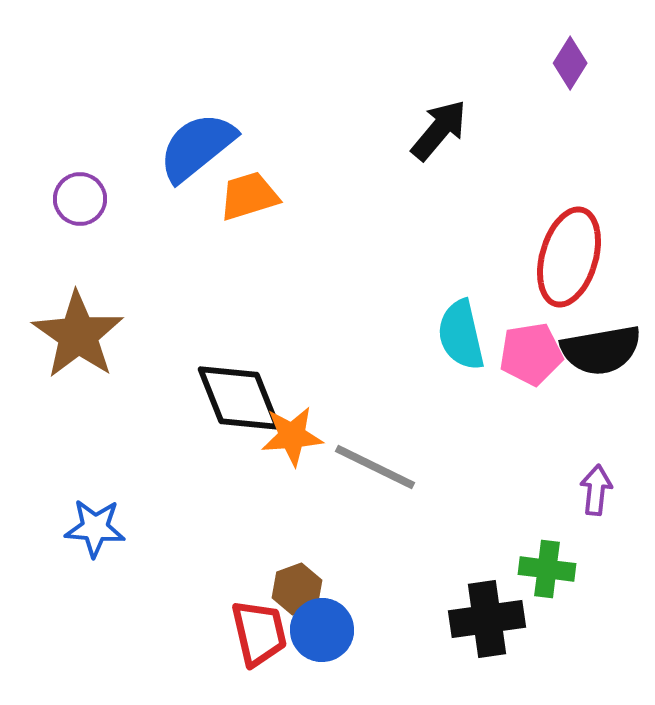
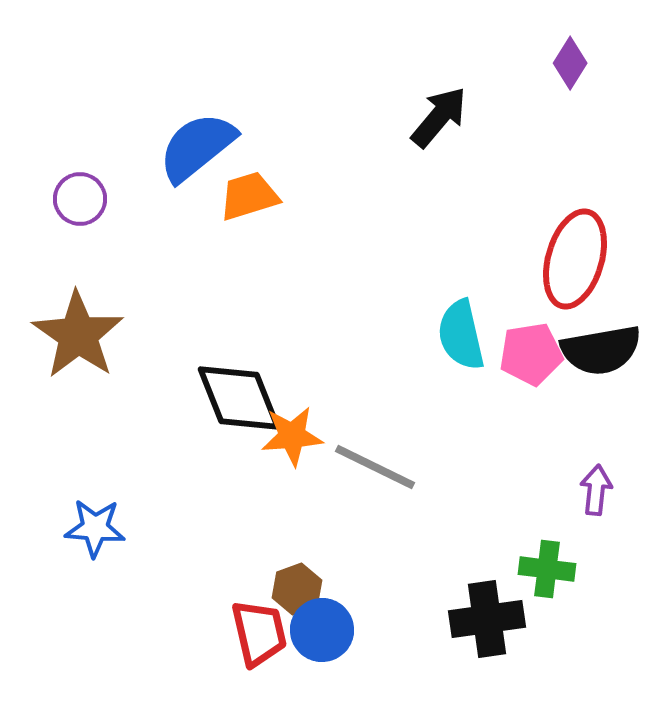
black arrow: moved 13 px up
red ellipse: moved 6 px right, 2 px down
